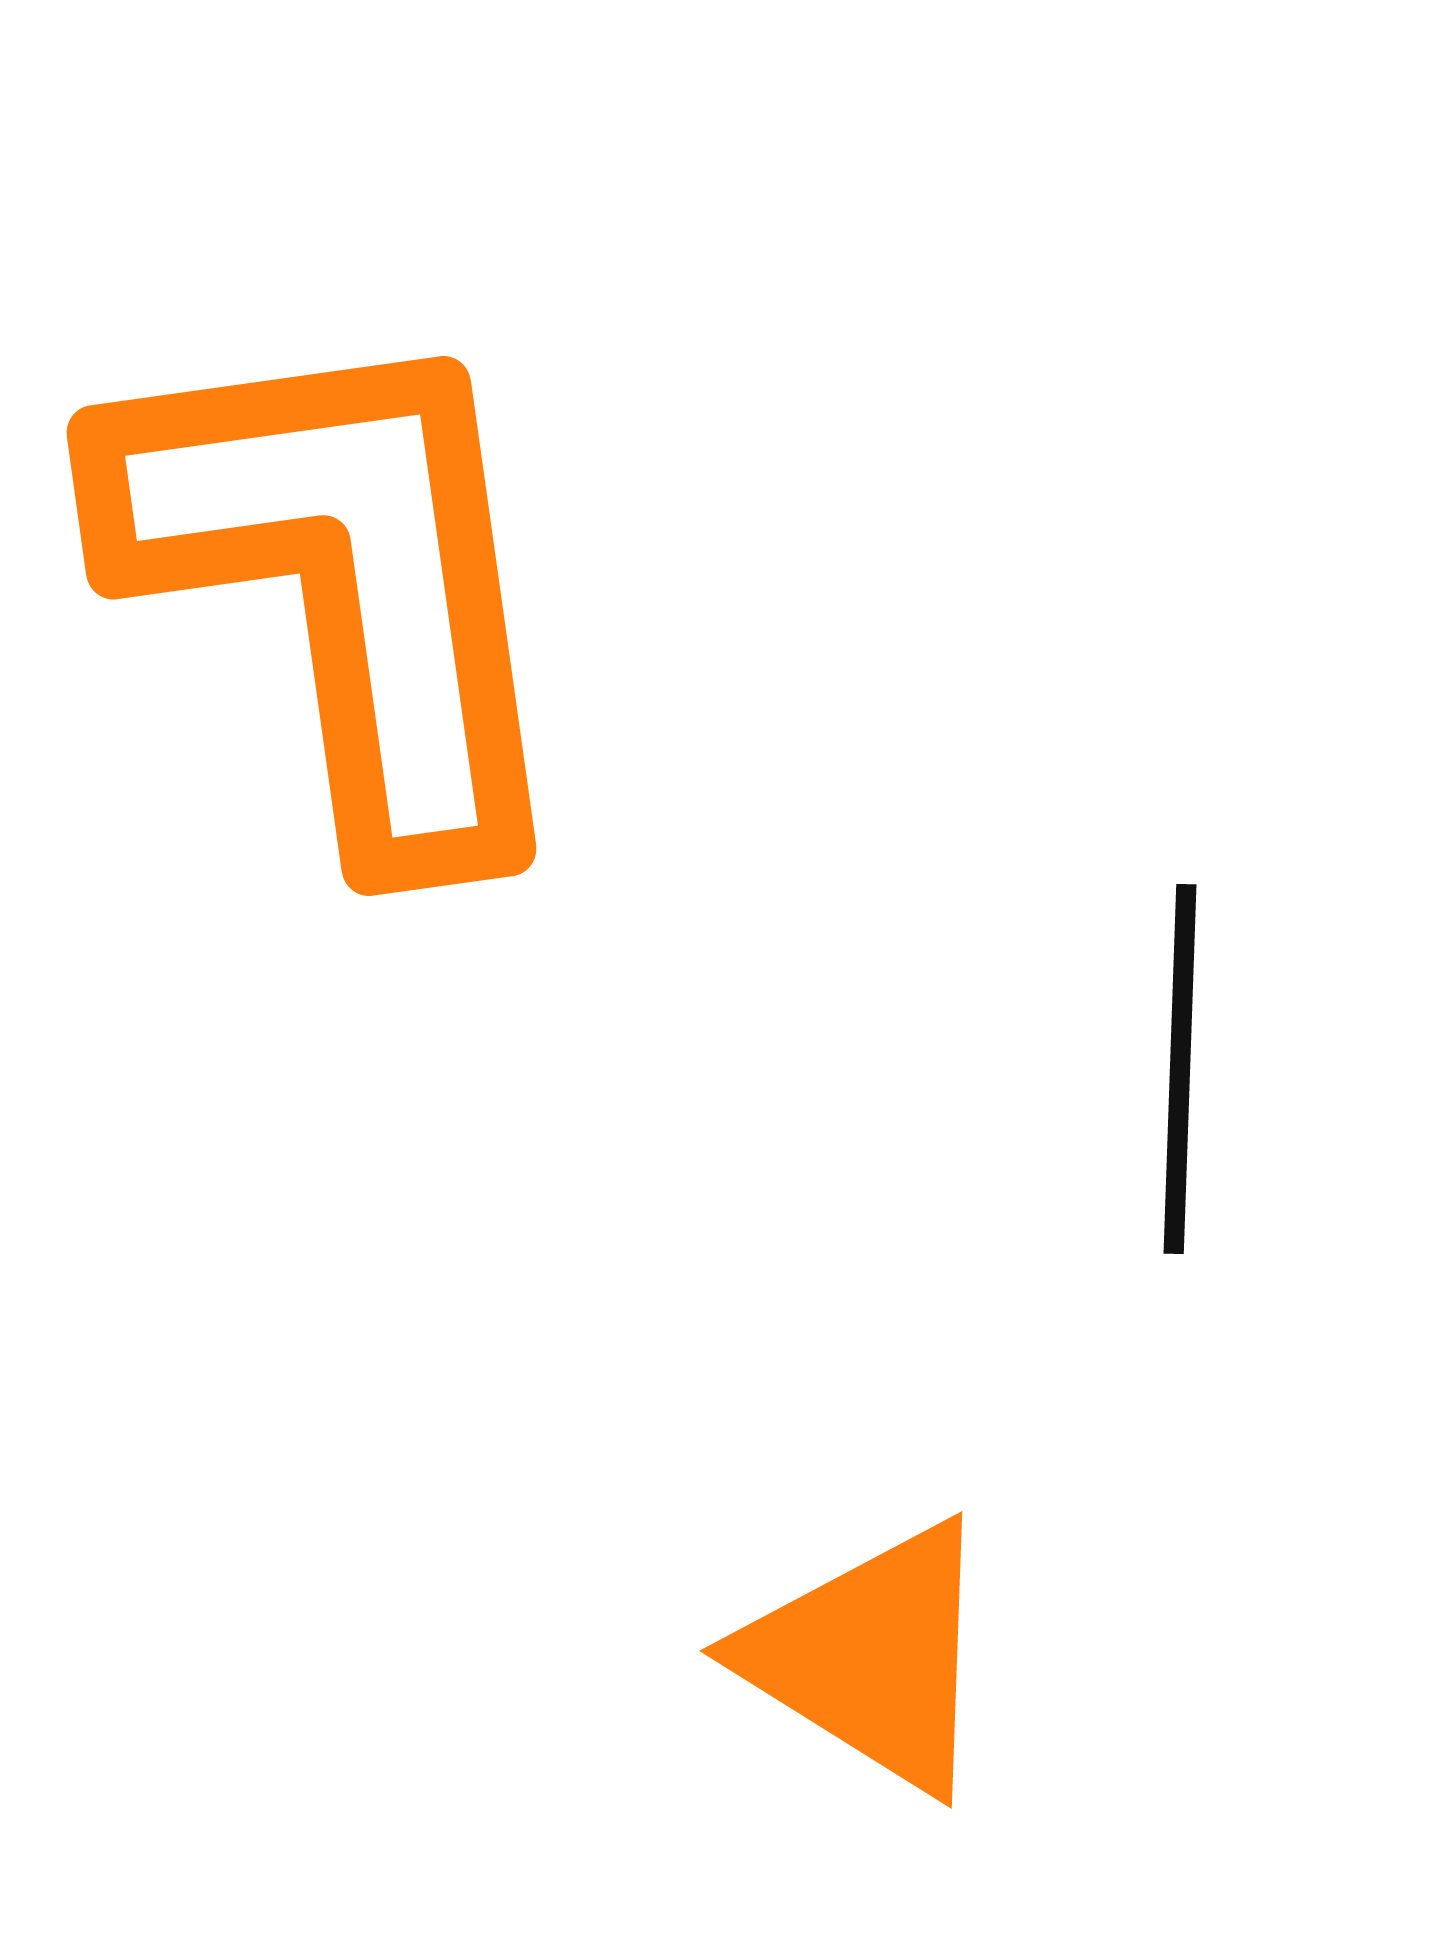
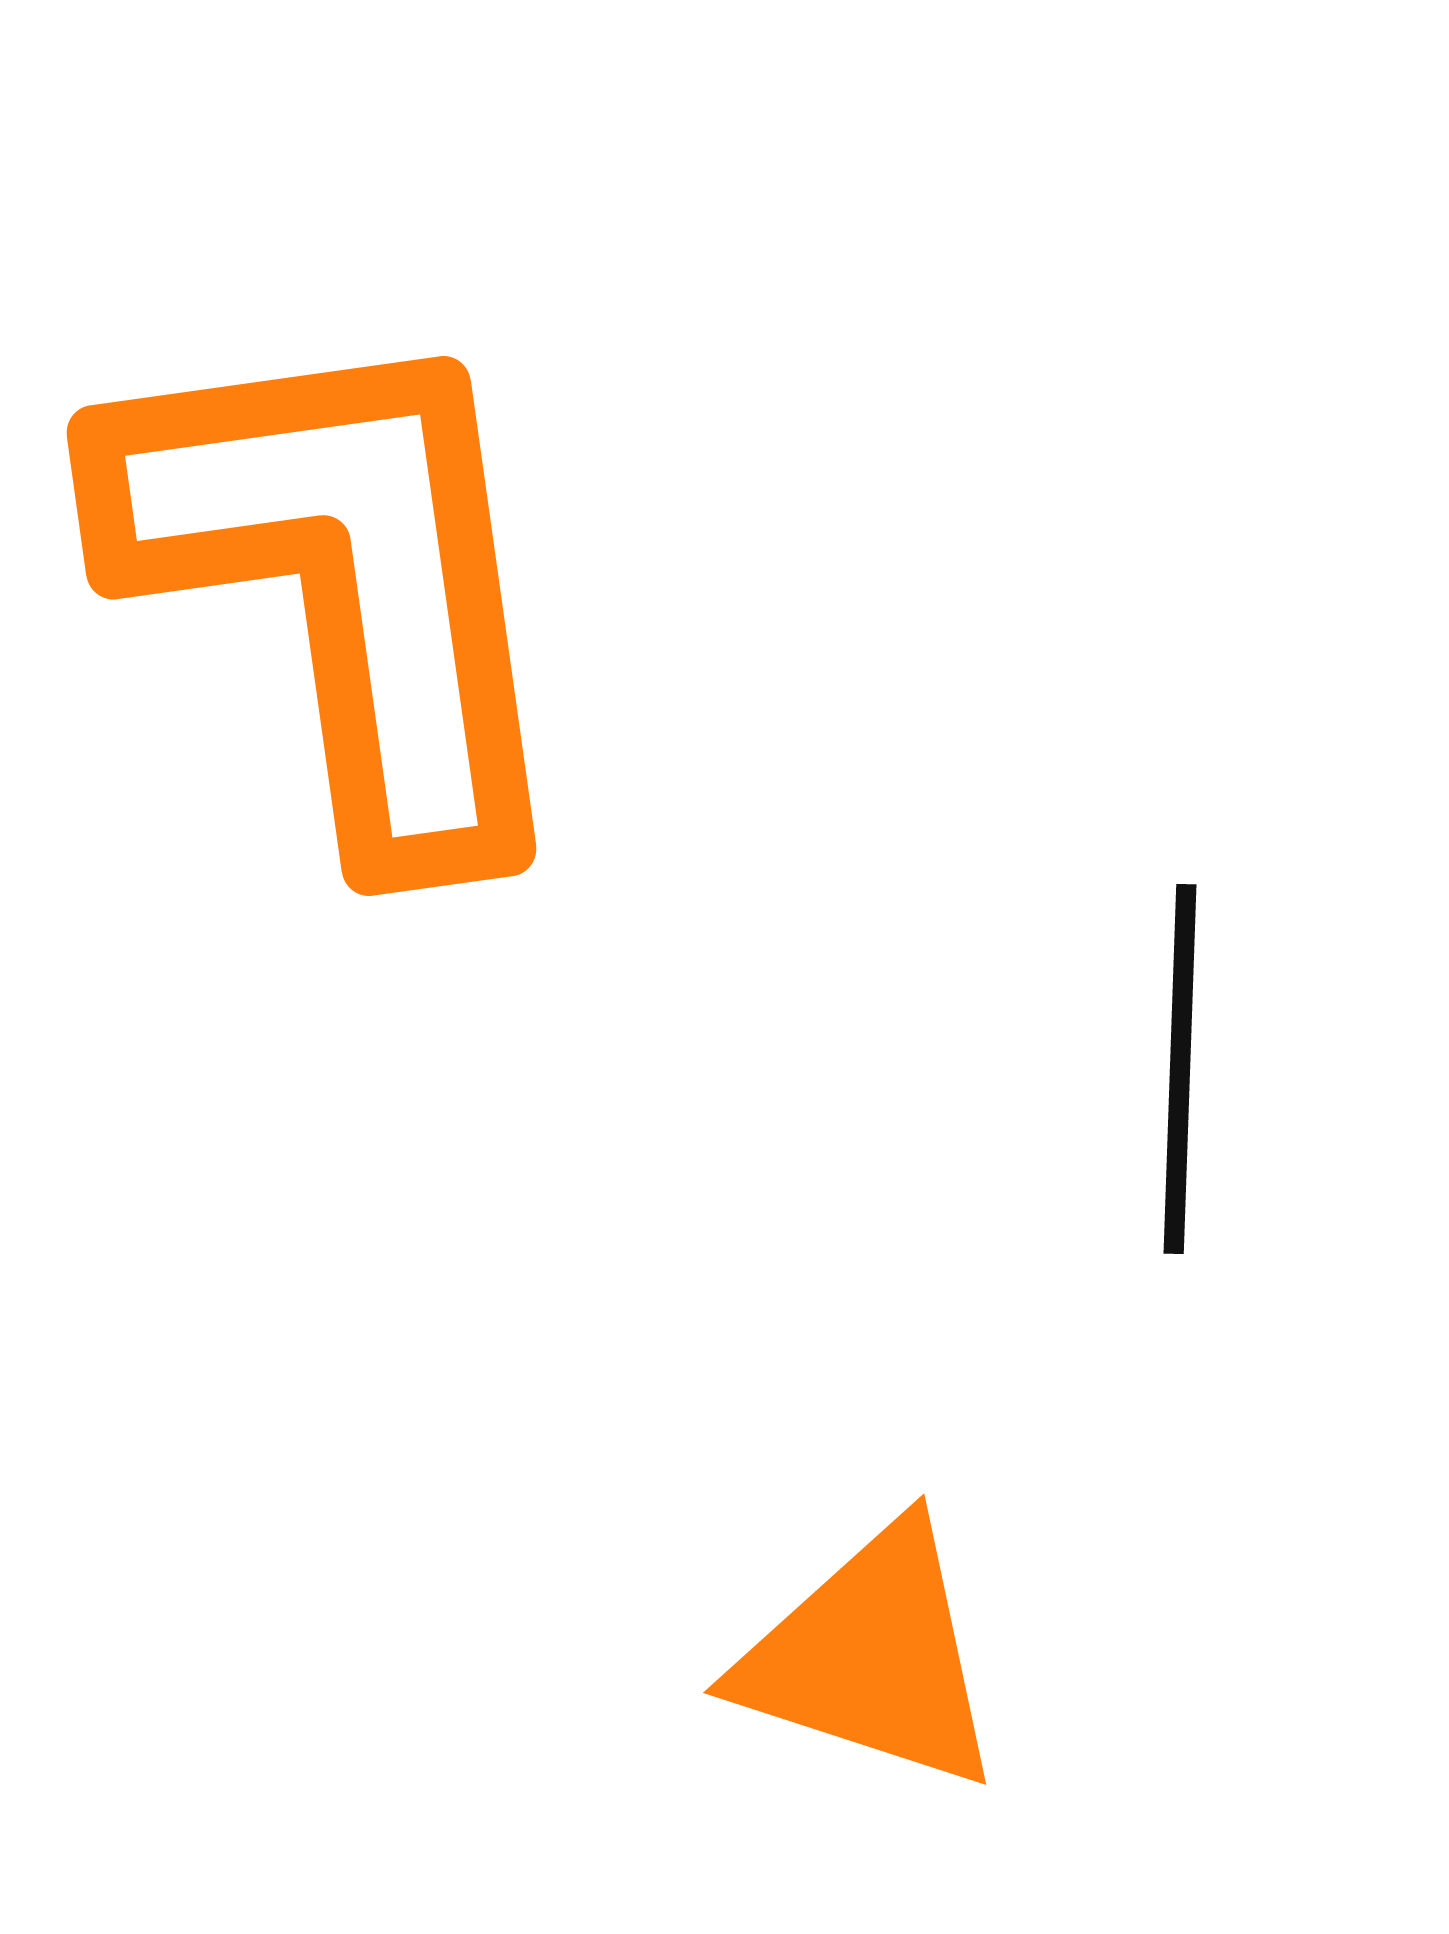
orange triangle: rotated 14 degrees counterclockwise
